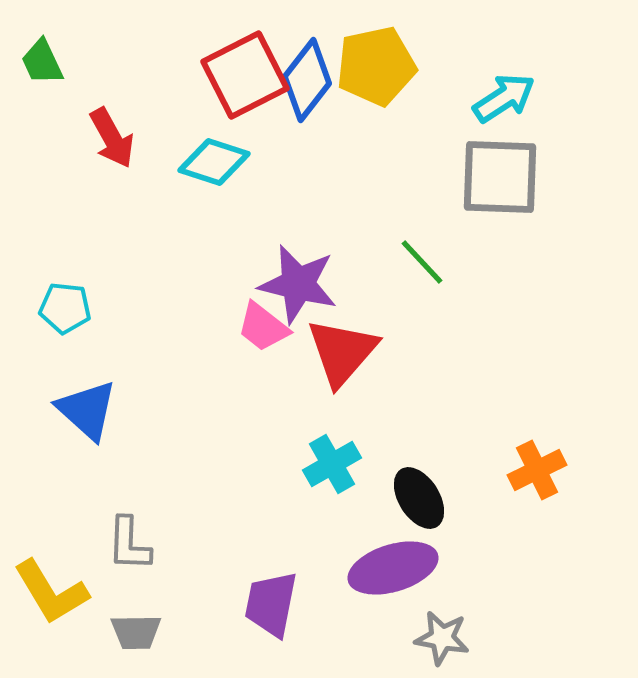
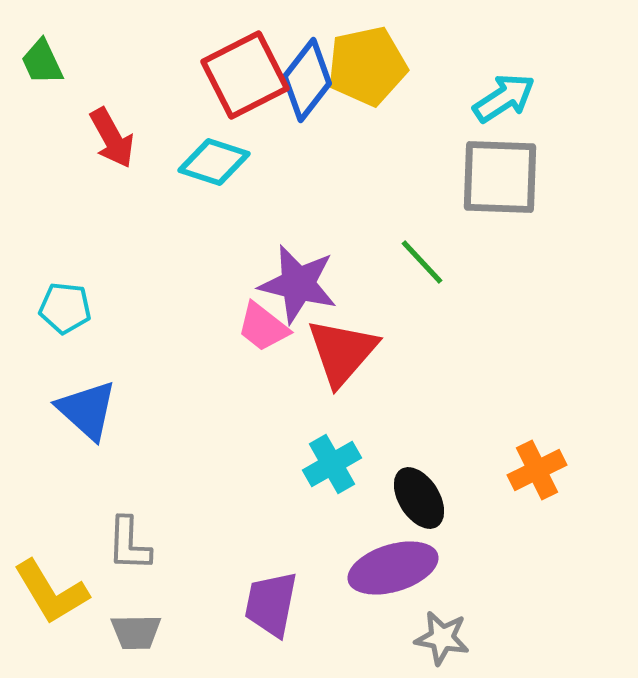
yellow pentagon: moved 9 px left
